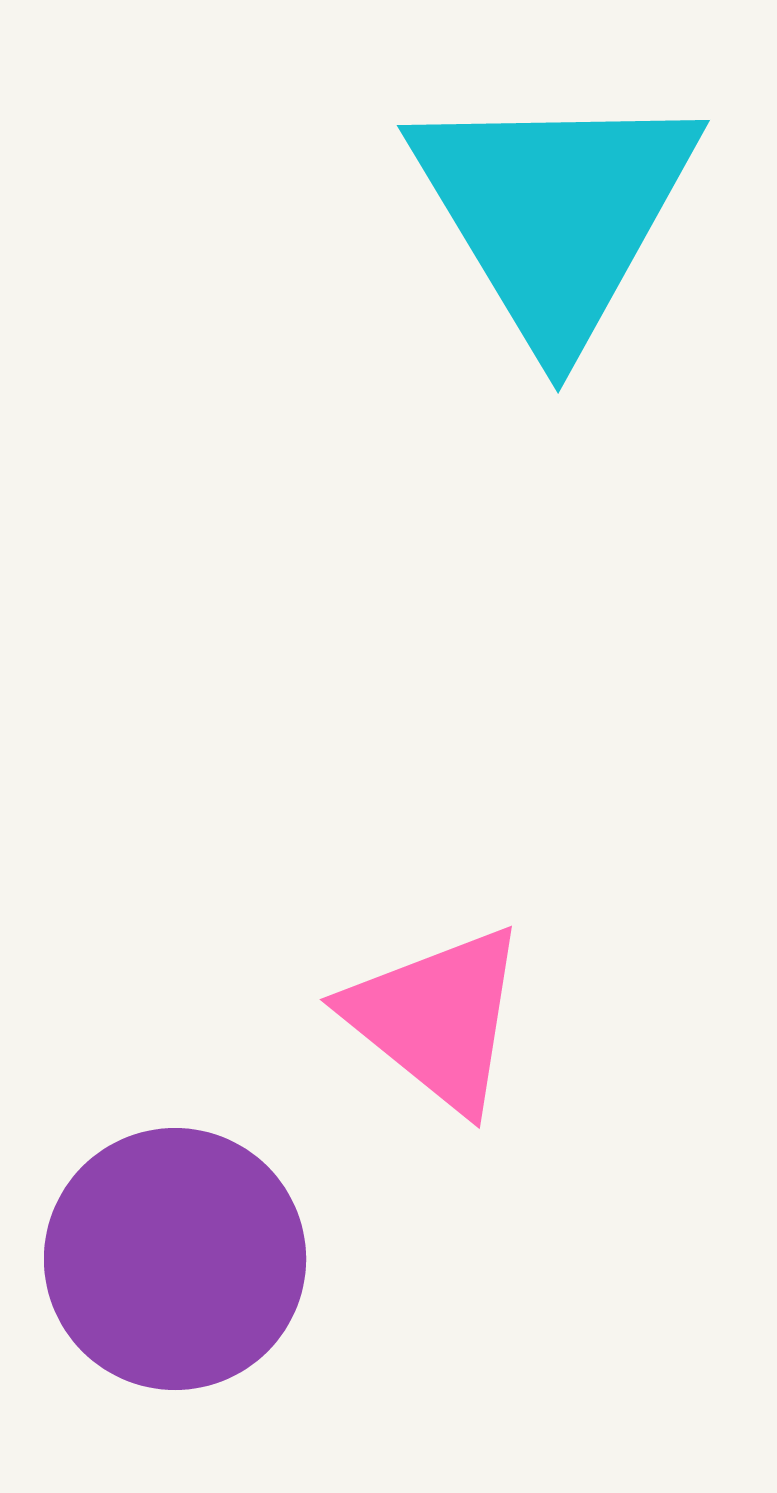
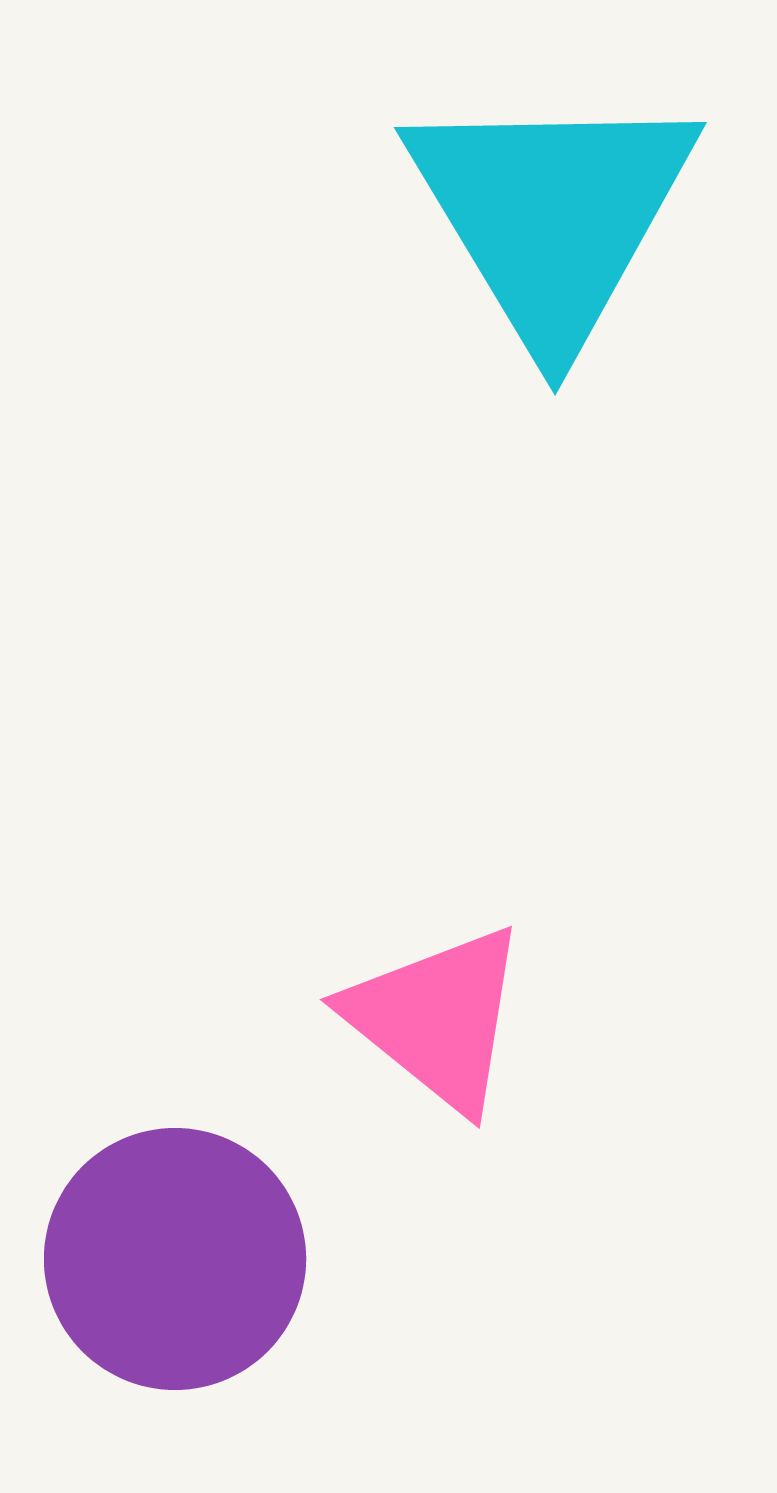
cyan triangle: moved 3 px left, 2 px down
